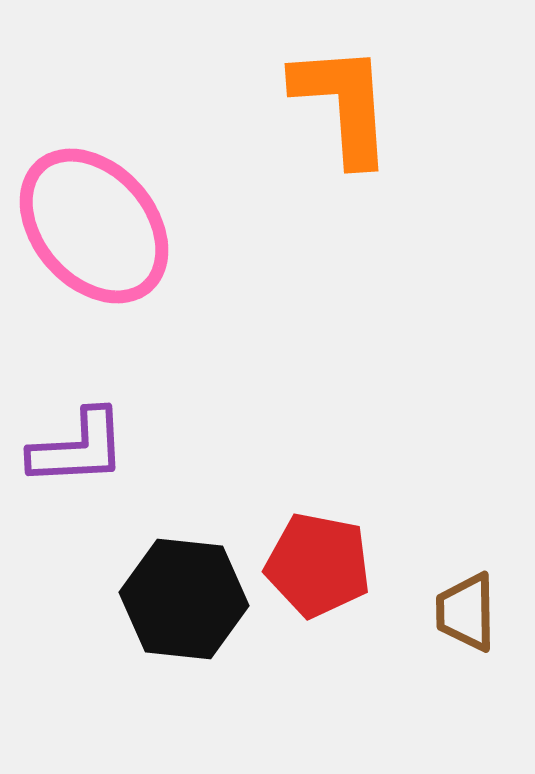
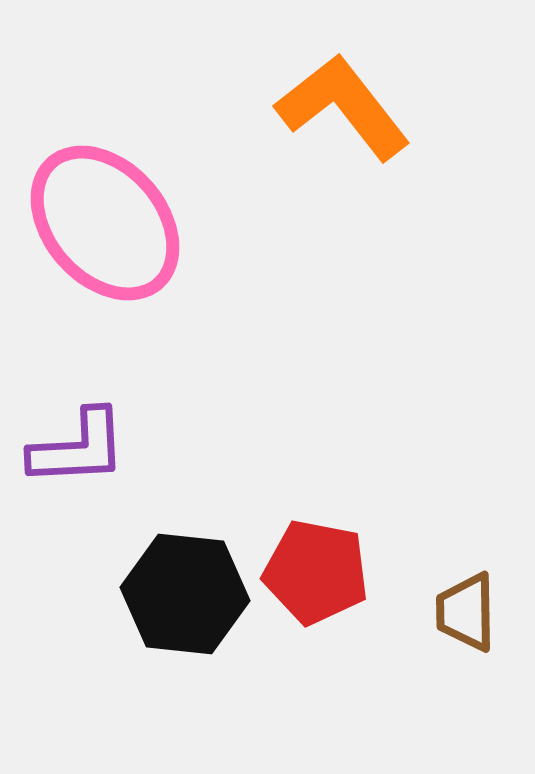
orange L-shape: moved 3 px down; rotated 34 degrees counterclockwise
pink ellipse: moved 11 px right, 3 px up
red pentagon: moved 2 px left, 7 px down
black hexagon: moved 1 px right, 5 px up
